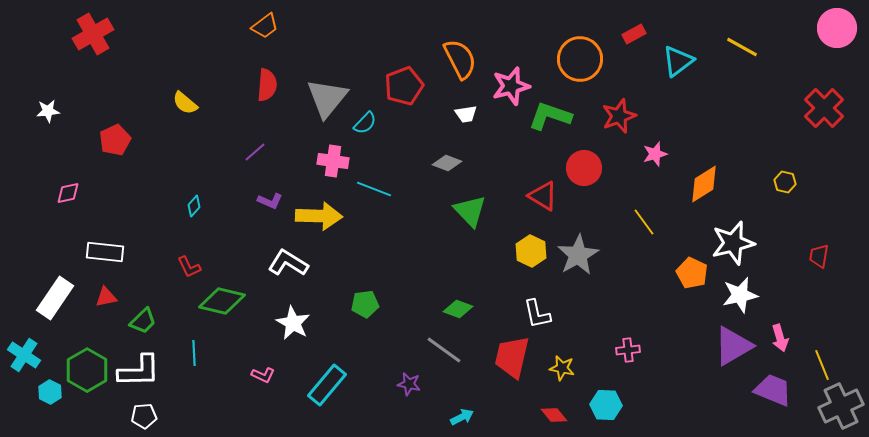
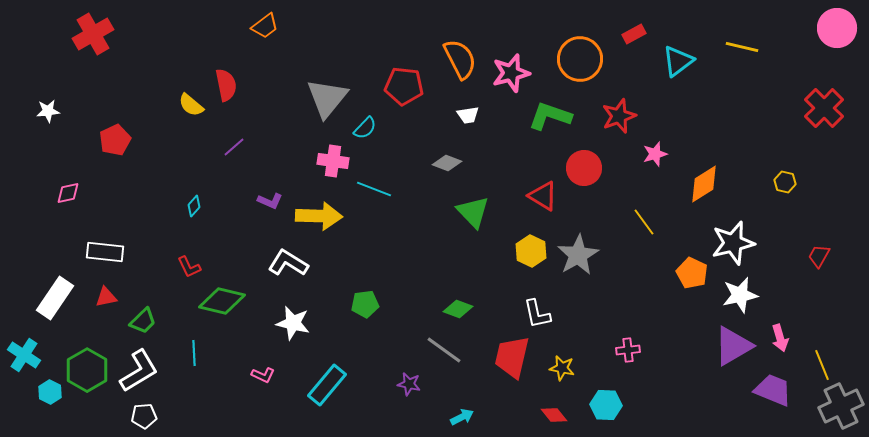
yellow line at (742, 47): rotated 16 degrees counterclockwise
red semicircle at (267, 85): moved 41 px left; rotated 16 degrees counterclockwise
red pentagon at (404, 86): rotated 27 degrees clockwise
pink star at (511, 86): moved 13 px up
yellow semicircle at (185, 103): moved 6 px right, 2 px down
white trapezoid at (466, 114): moved 2 px right, 1 px down
cyan semicircle at (365, 123): moved 5 px down
purple line at (255, 152): moved 21 px left, 5 px up
green triangle at (470, 211): moved 3 px right, 1 px down
red trapezoid at (819, 256): rotated 20 degrees clockwise
white star at (293, 323): rotated 16 degrees counterclockwise
white L-shape at (139, 371): rotated 30 degrees counterclockwise
